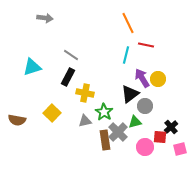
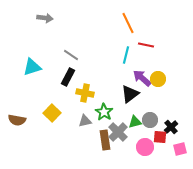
purple arrow: rotated 18 degrees counterclockwise
gray circle: moved 5 px right, 14 px down
